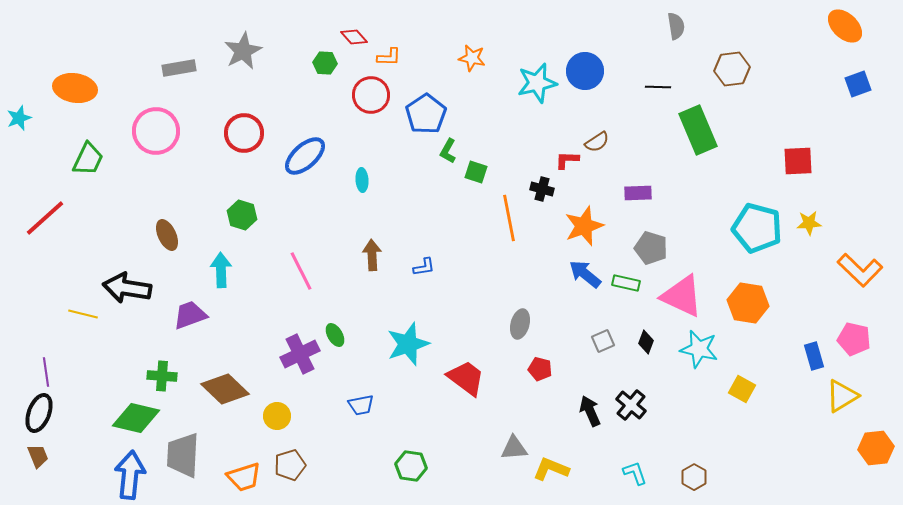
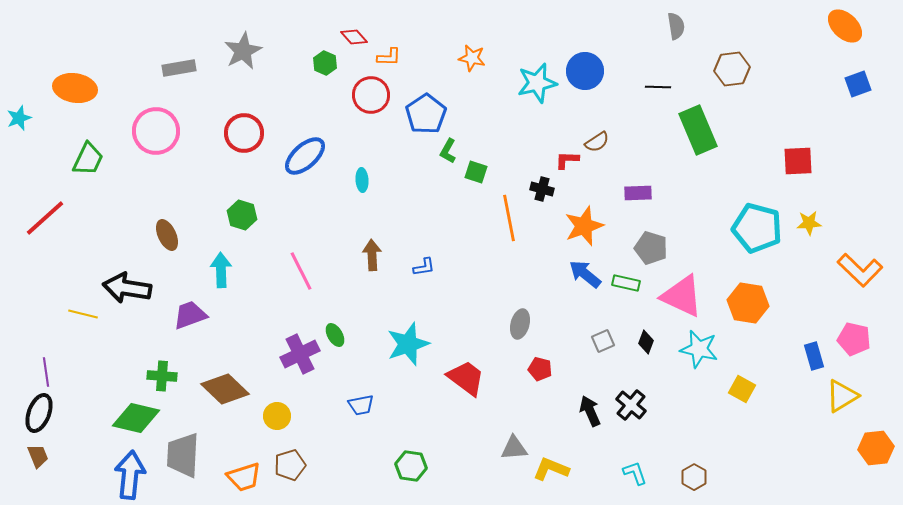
green hexagon at (325, 63): rotated 20 degrees clockwise
